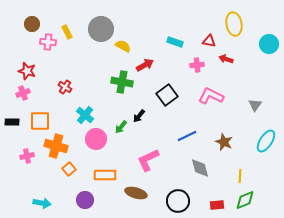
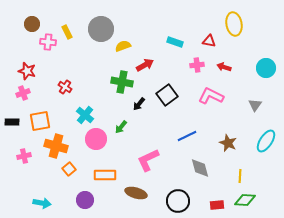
cyan circle at (269, 44): moved 3 px left, 24 px down
yellow semicircle at (123, 46): rotated 49 degrees counterclockwise
red arrow at (226, 59): moved 2 px left, 8 px down
black arrow at (139, 116): moved 12 px up
orange square at (40, 121): rotated 10 degrees counterclockwise
brown star at (224, 142): moved 4 px right, 1 px down
pink cross at (27, 156): moved 3 px left
green diamond at (245, 200): rotated 25 degrees clockwise
